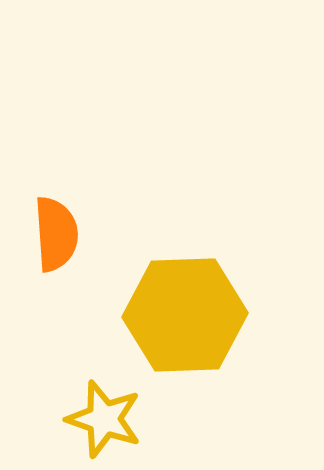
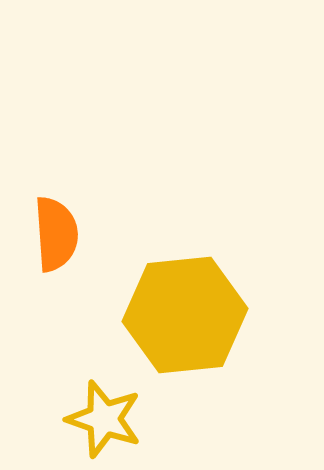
yellow hexagon: rotated 4 degrees counterclockwise
